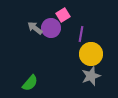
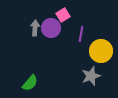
gray arrow: rotated 56 degrees clockwise
yellow circle: moved 10 px right, 3 px up
